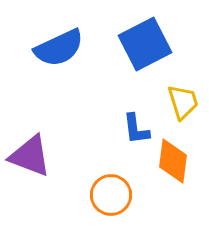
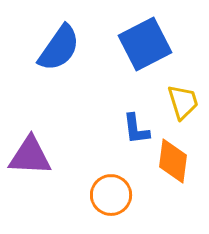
blue semicircle: rotated 30 degrees counterclockwise
purple triangle: rotated 18 degrees counterclockwise
